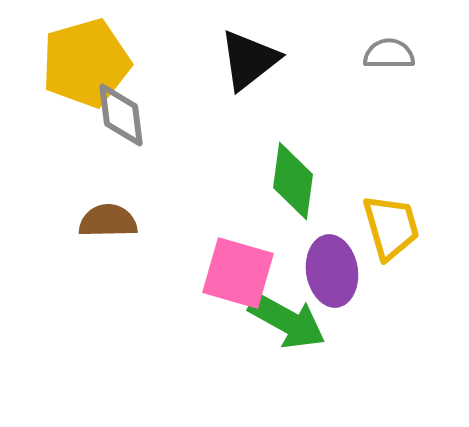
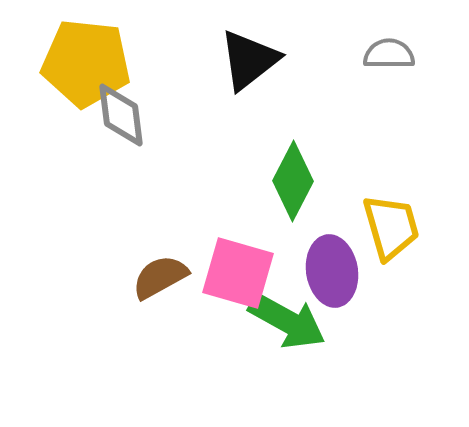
yellow pentagon: rotated 22 degrees clockwise
green diamond: rotated 20 degrees clockwise
brown semicircle: moved 52 px right, 56 px down; rotated 28 degrees counterclockwise
